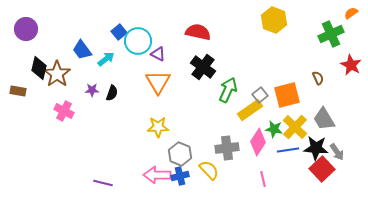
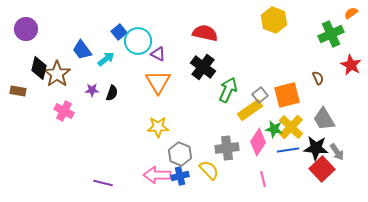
red semicircle: moved 7 px right, 1 px down
yellow cross: moved 4 px left
